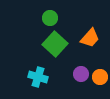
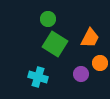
green circle: moved 2 px left, 1 px down
orange trapezoid: rotated 15 degrees counterclockwise
green square: rotated 10 degrees counterclockwise
orange circle: moved 14 px up
